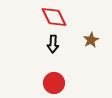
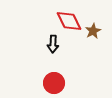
red diamond: moved 15 px right, 4 px down
brown star: moved 2 px right, 9 px up
